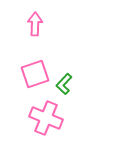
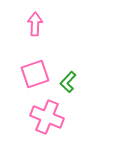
green L-shape: moved 4 px right, 2 px up
pink cross: moved 1 px right, 1 px up
